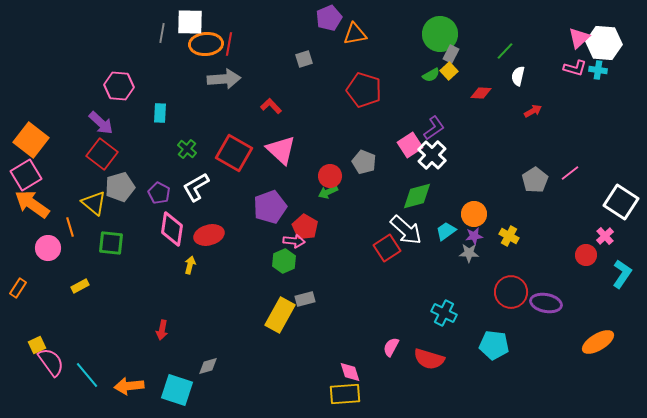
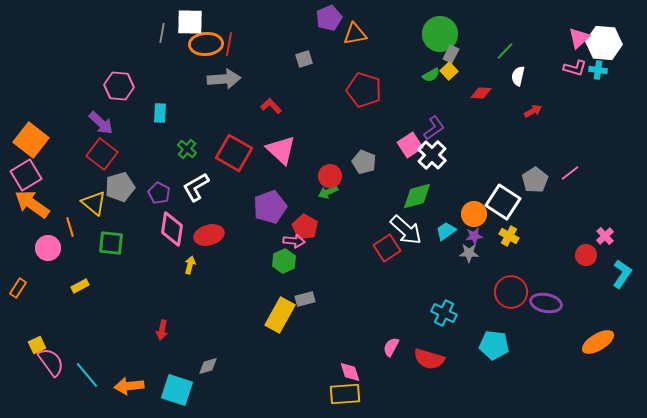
white square at (621, 202): moved 118 px left
